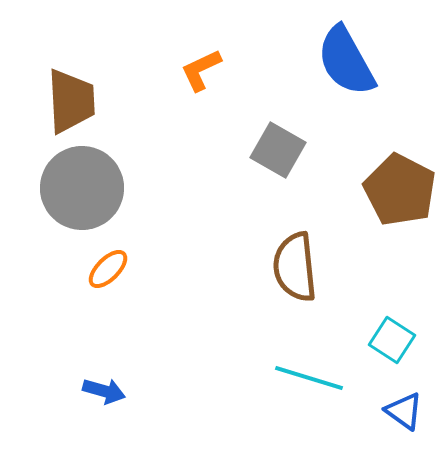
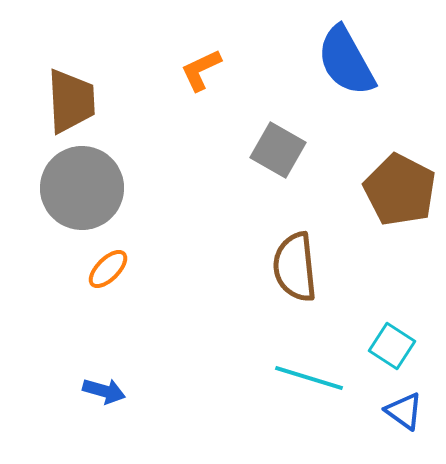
cyan square: moved 6 px down
